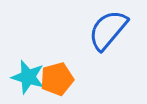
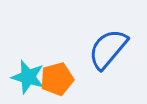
blue semicircle: moved 19 px down
